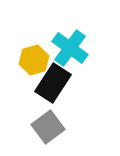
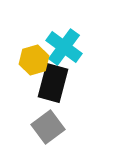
cyan cross: moved 6 px left, 1 px up
black rectangle: rotated 18 degrees counterclockwise
